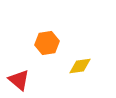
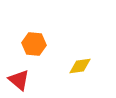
orange hexagon: moved 13 px left, 1 px down; rotated 15 degrees clockwise
